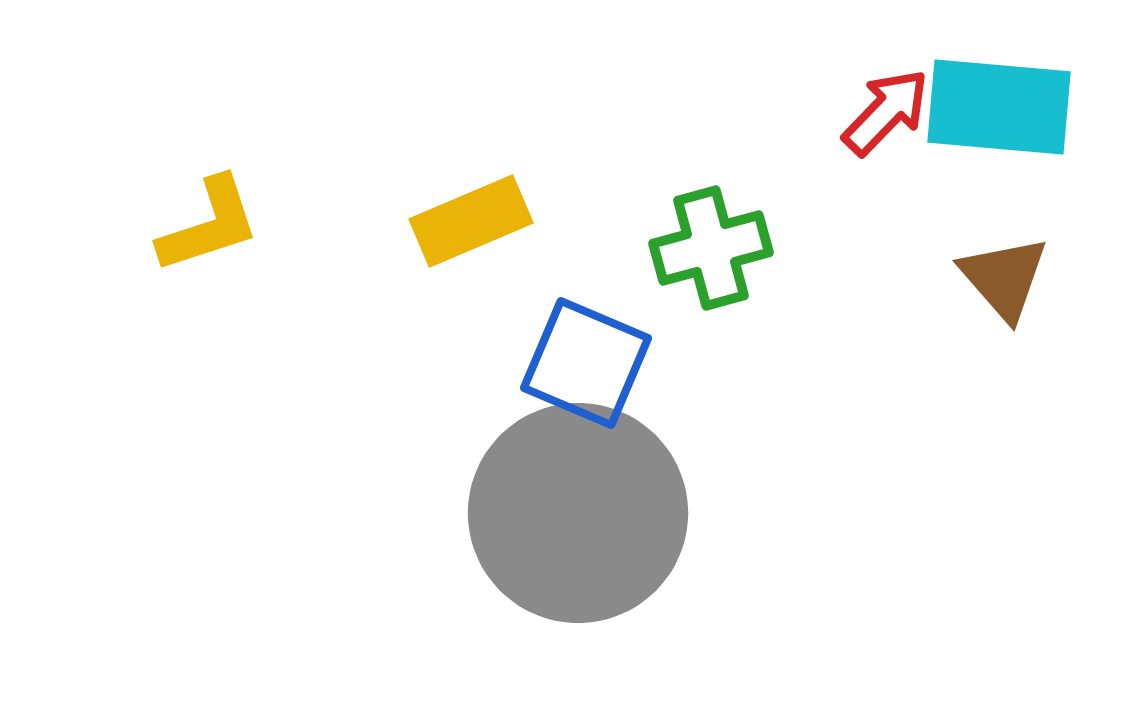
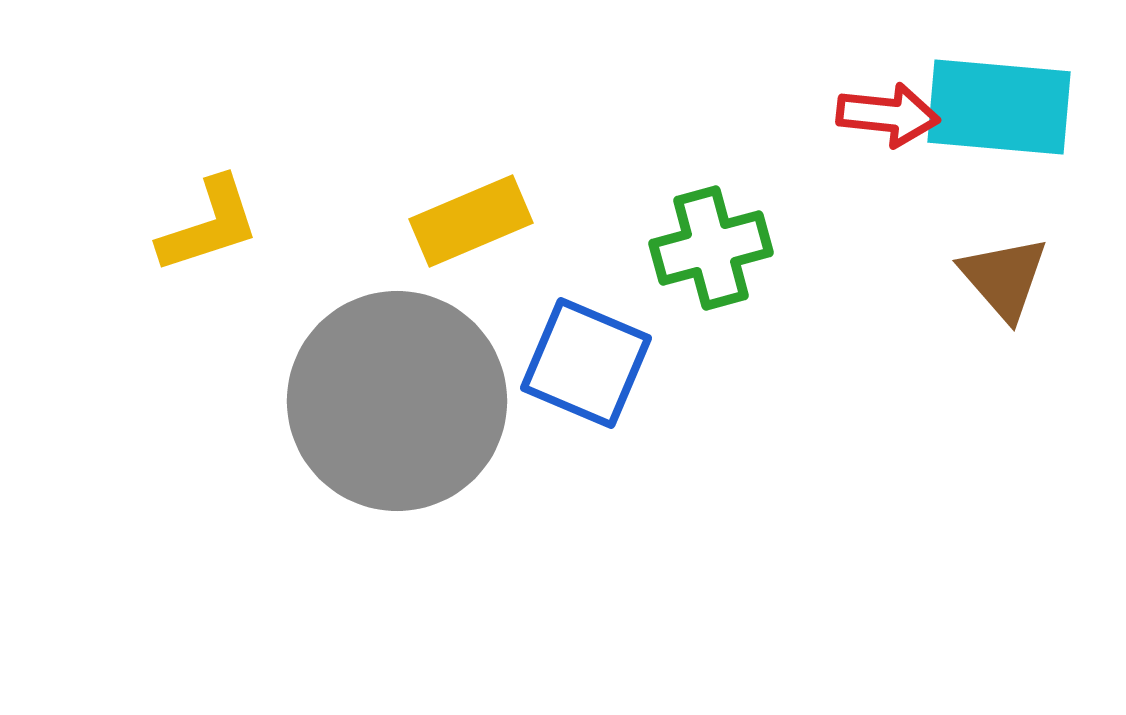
red arrow: moved 2 px right, 3 px down; rotated 52 degrees clockwise
gray circle: moved 181 px left, 112 px up
